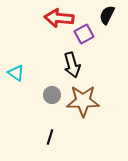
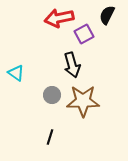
red arrow: rotated 16 degrees counterclockwise
